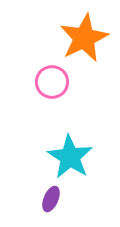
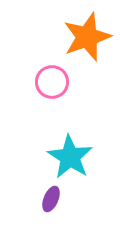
orange star: moved 3 px right, 1 px up; rotated 6 degrees clockwise
